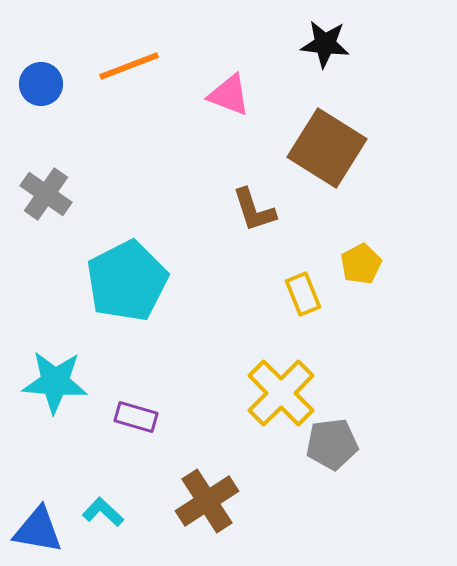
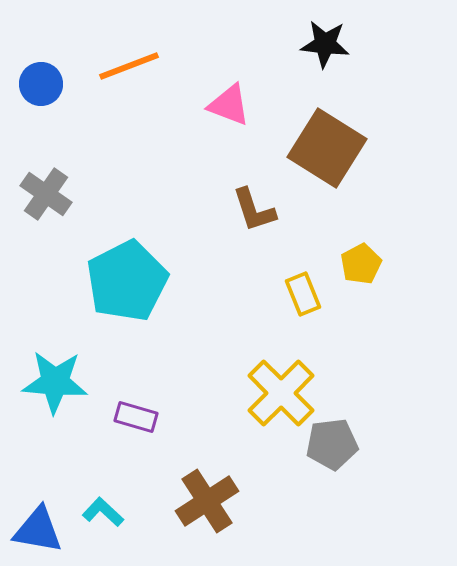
pink triangle: moved 10 px down
